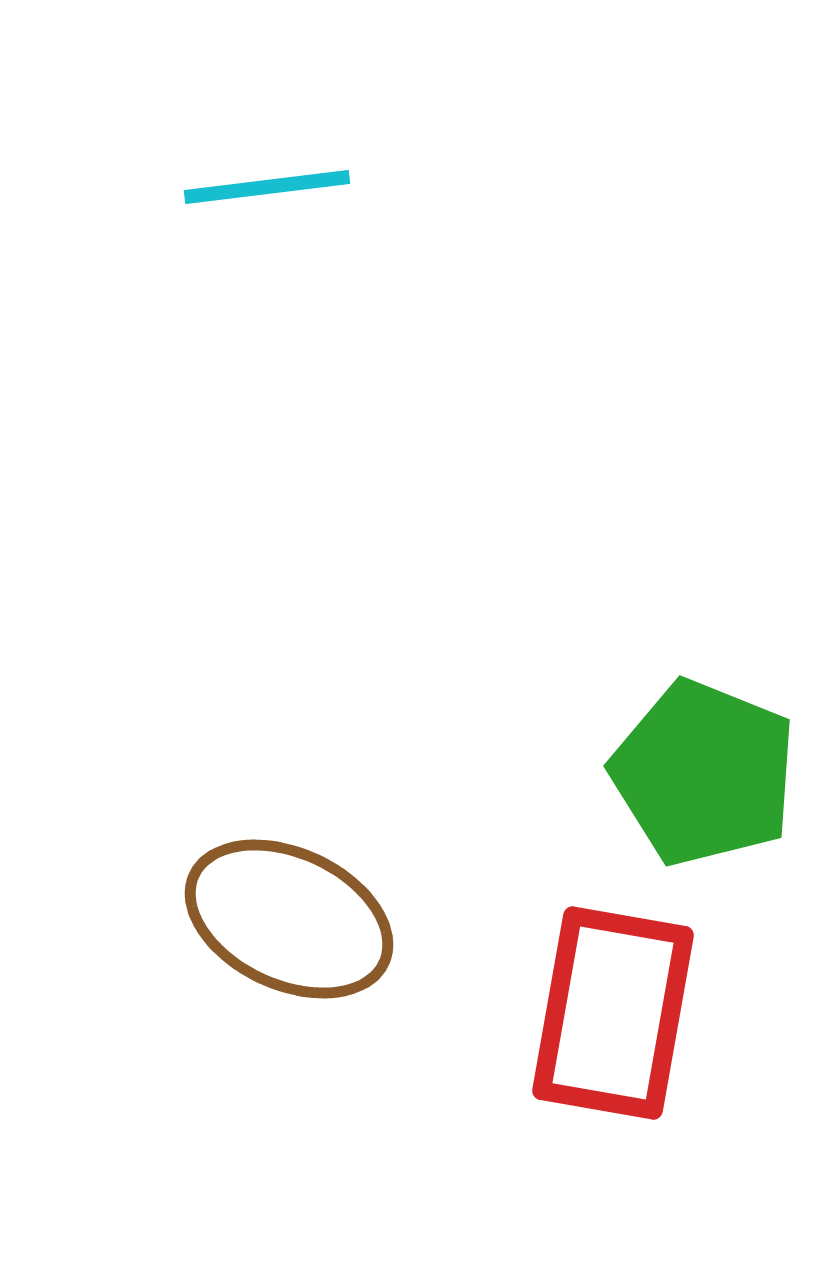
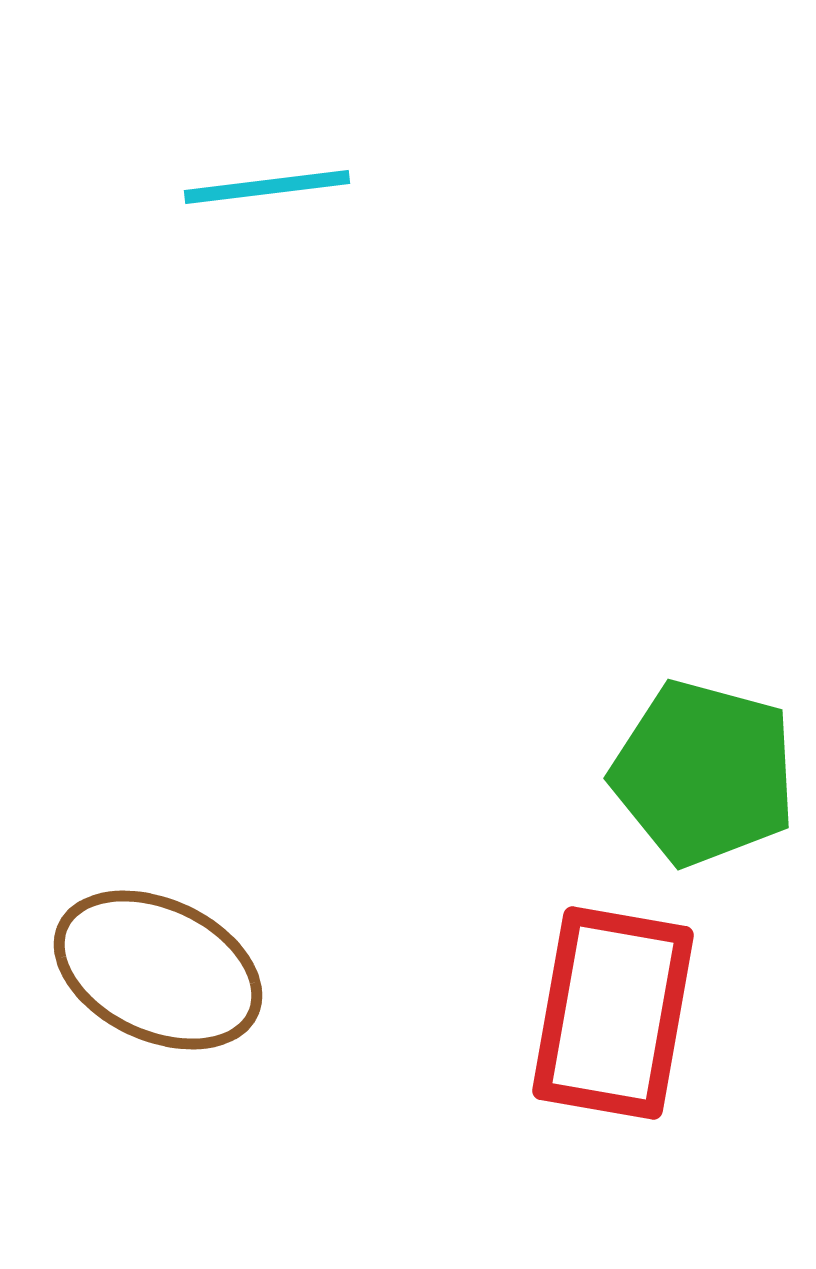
green pentagon: rotated 7 degrees counterclockwise
brown ellipse: moved 131 px left, 51 px down
